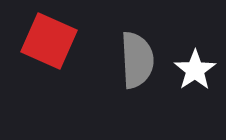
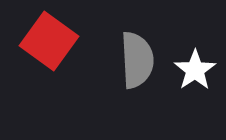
red square: rotated 12 degrees clockwise
